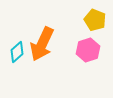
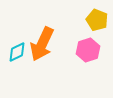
yellow pentagon: moved 2 px right
cyan diamond: rotated 15 degrees clockwise
